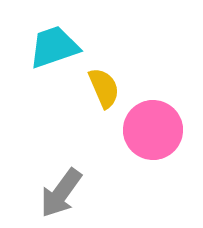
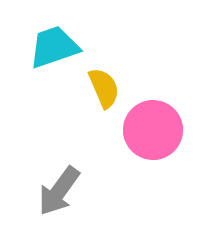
gray arrow: moved 2 px left, 2 px up
